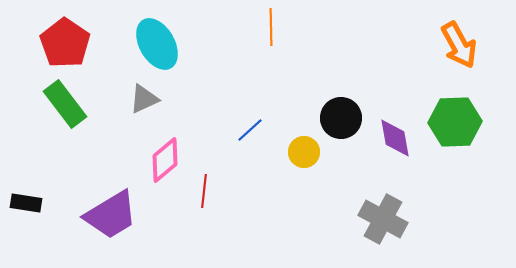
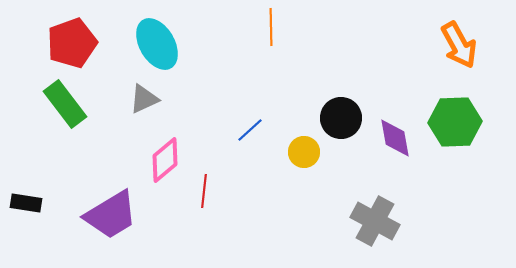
red pentagon: moved 7 px right; rotated 18 degrees clockwise
gray cross: moved 8 px left, 2 px down
